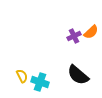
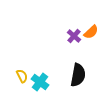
purple cross: rotated 24 degrees counterclockwise
black semicircle: rotated 120 degrees counterclockwise
cyan cross: rotated 18 degrees clockwise
